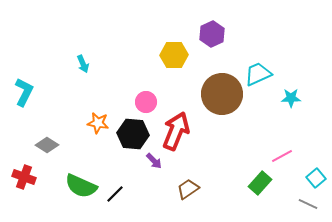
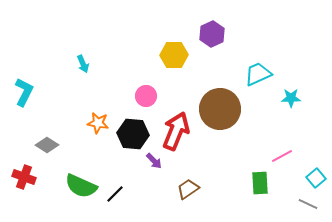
brown circle: moved 2 px left, 15 px down
pink circle: moved 6 px up
green rectangle: rotated 45 degrees counterclockwise
